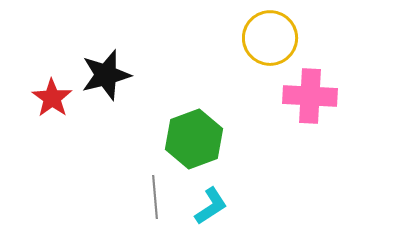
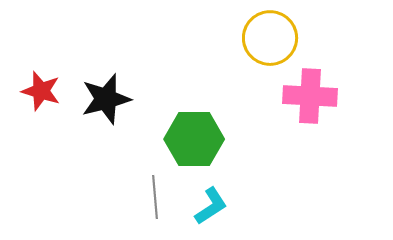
black star: moved 24 px down
red star: moved 11 px left, 7 px up; rotated 18 degrees counterclockwise
green hexagon: rotated 20 degrees clockwise
